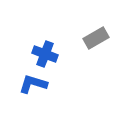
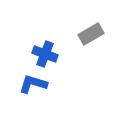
gray rectangle: moved 5 px left, 4 px up
